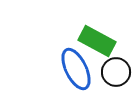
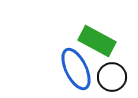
black circle: moved 4 px left, 5 px down
